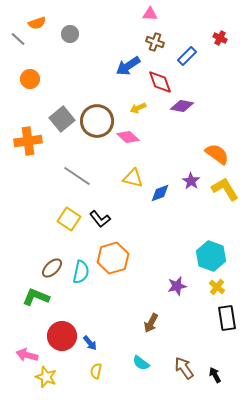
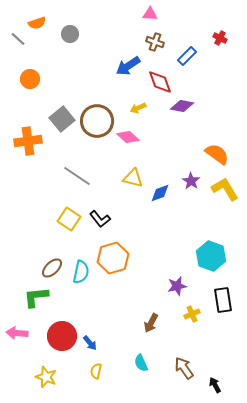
yellow cross at (217, 287): moved 25 px left, 27 px down; rotated 28 degrees clockwise
green L-shape at (36, 297): rotated 28 degrees counterclockwise
black rectangle at (227, 318): moved 4 px left, 18 px up
pink arrow at (27, 355): moved 10 px left, 22 px up; rotated 10 degrees counterclockwise
cyan semicircle at (141, 363): rotated 30 degrees clockwise
black arrow at (215, 375): moved 10 px down
